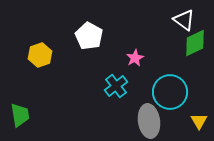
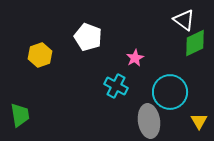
white pentagon: moved 1 px left, 1 px down; rotated 8 degrees counterclockwise
cyan cross: rotated 25 degrees counterclockwise
